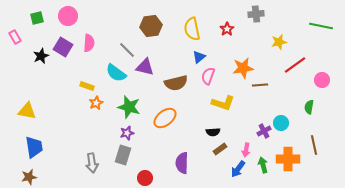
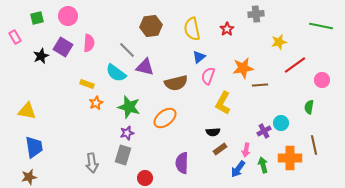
yellow rectangle at (87, 86): moved 2 px up
yellow L-shape at (223, 103): rotated 100 degrees clockwise
orange cross at (288, 159): moved 2 px right, 1 px up
